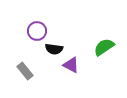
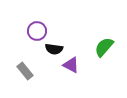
green semicircle: rotated 15 degrees counterclockwise
